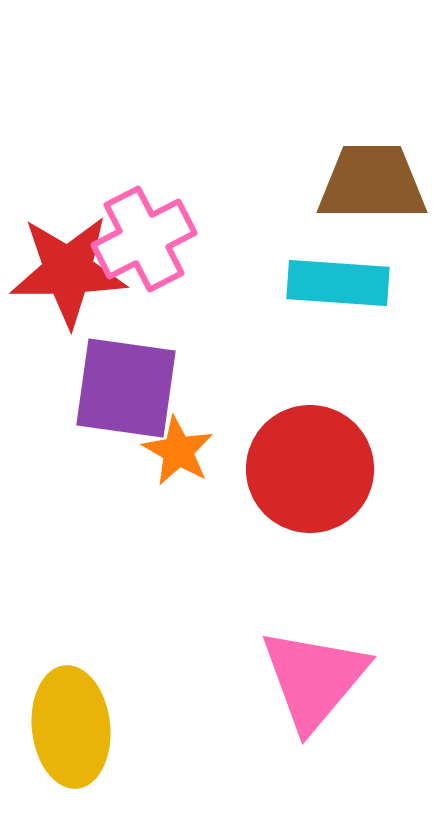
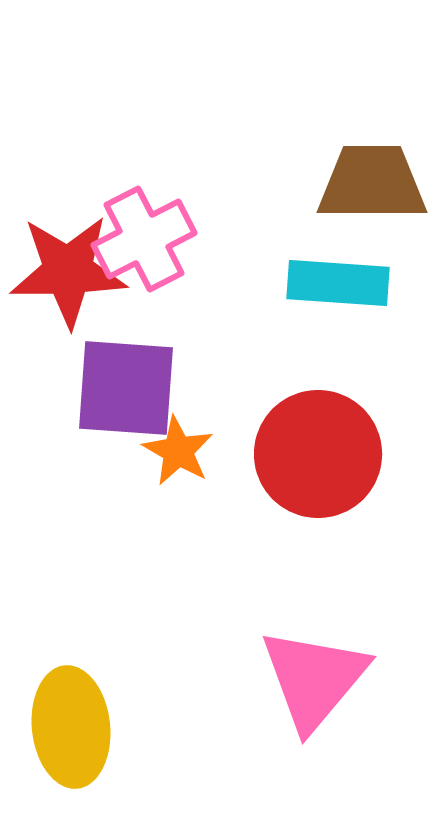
purple square: rotated 4 degrees counterclockwise
red circle: moved 8 px right, 15 px up
